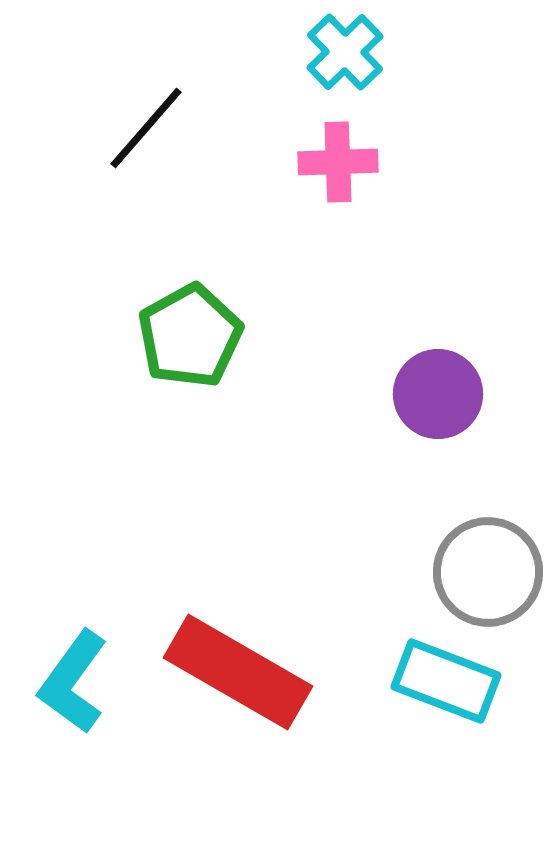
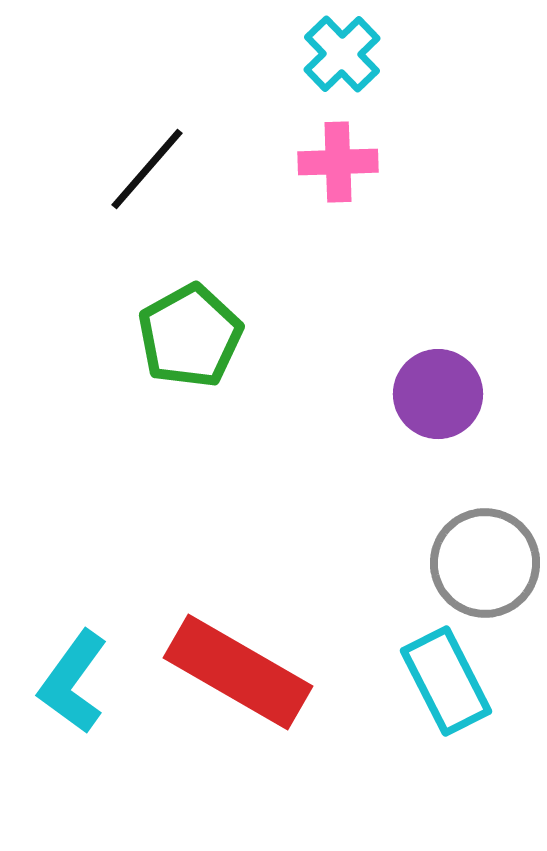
cyan cross: moved 3 px left, 2 px down
black line: moved 1 px right, 41 px down
gray circle: moved 3 px left, 9 px up
cyan rectangle: rotated 42 degrees clockwise
